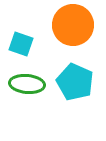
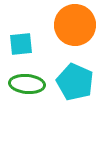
orange circle: moved 2 px right
cyan square: rotated 25 degrees counterclockwise
